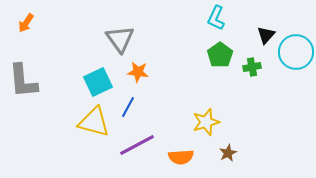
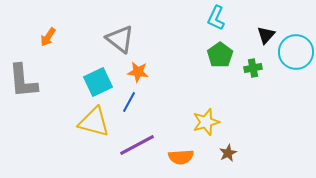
orange arrow: moved 22 px right, 14 px down
gray triangle: rotated 16 degrees counterclockwise
green cross: moved 1 px right, 1 px down
blue line: moved 1 px right, 5 px up
